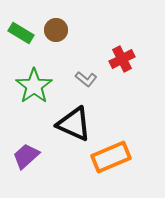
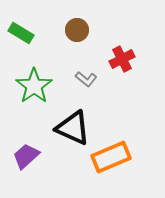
brown circle: moved 21 px right
black triangle: moved 1 px left, 4 px down
